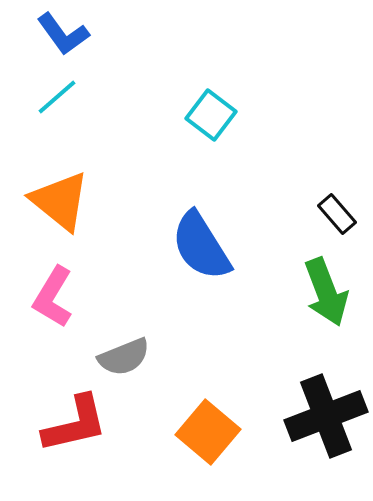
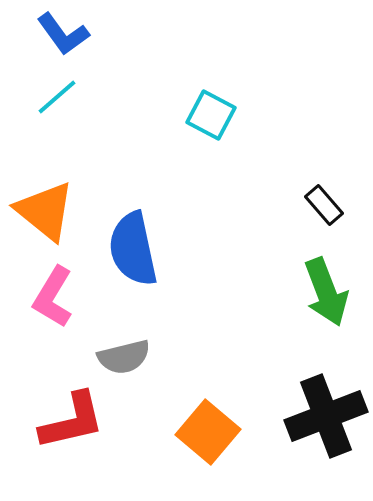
cyan square: rotated 9 degrees counterclockwise
orange triangle: moved 15 px left, 10 px down
black rectangle: moved 13 px left, 9 px up
blue semicircle: moved 68 px left, 3 px down; rotated 20 degrees clockwise
gray semicircle: rotated 8 degrees clockwise
red L-shape: moved 3 px left, 3 px up
